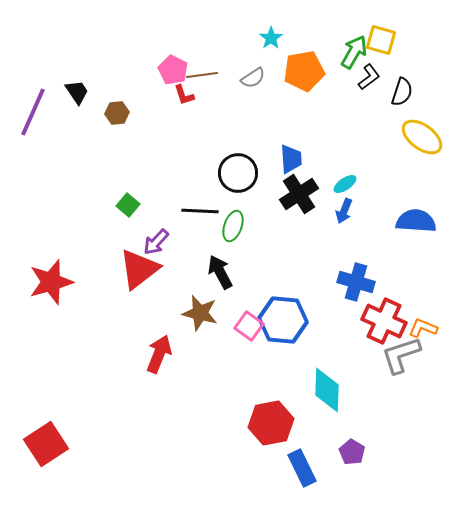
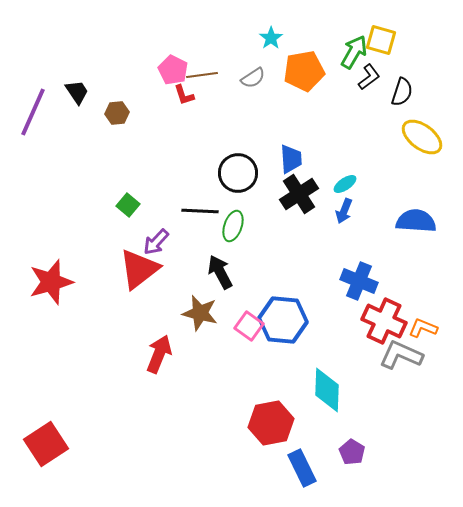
blue cross: moved 3 px right, 1 px up; rotated 6 degrees clockwise
gray L-shape: rotated 42 degrees clockwise
